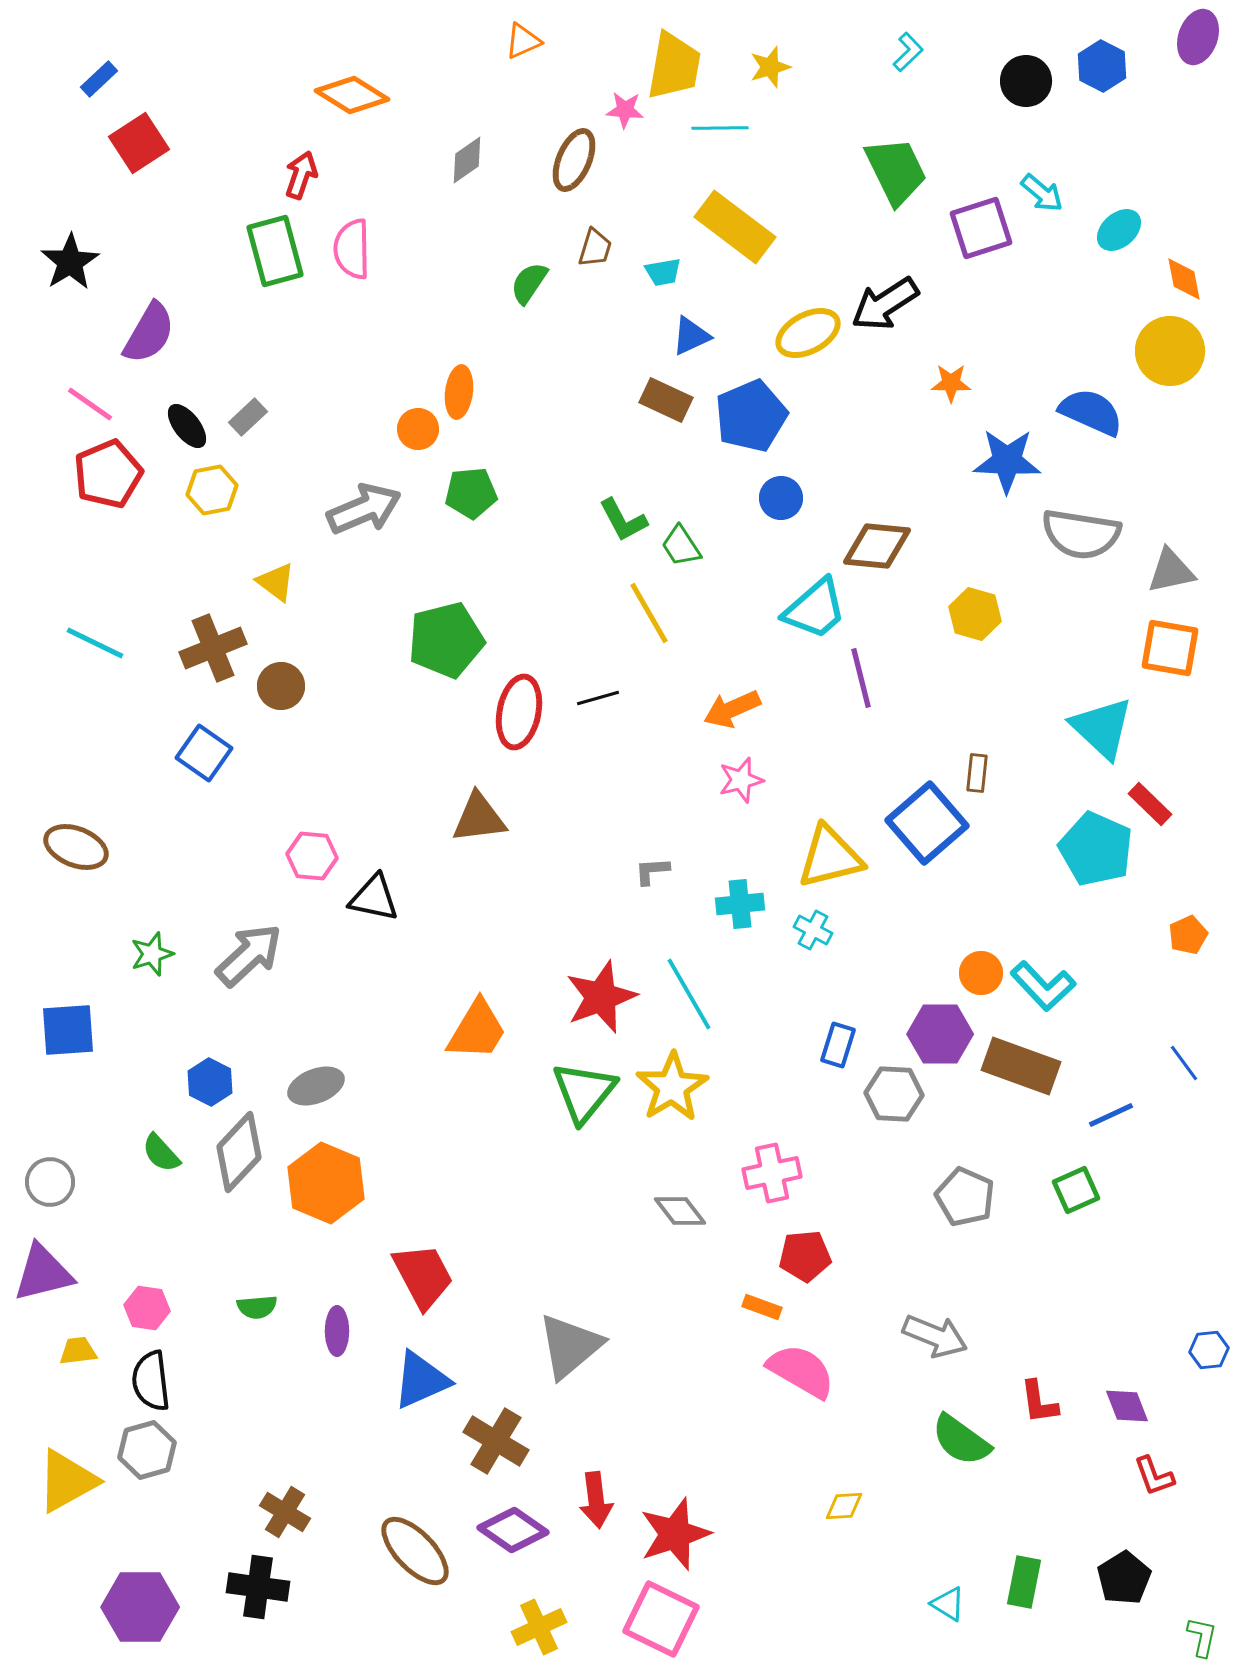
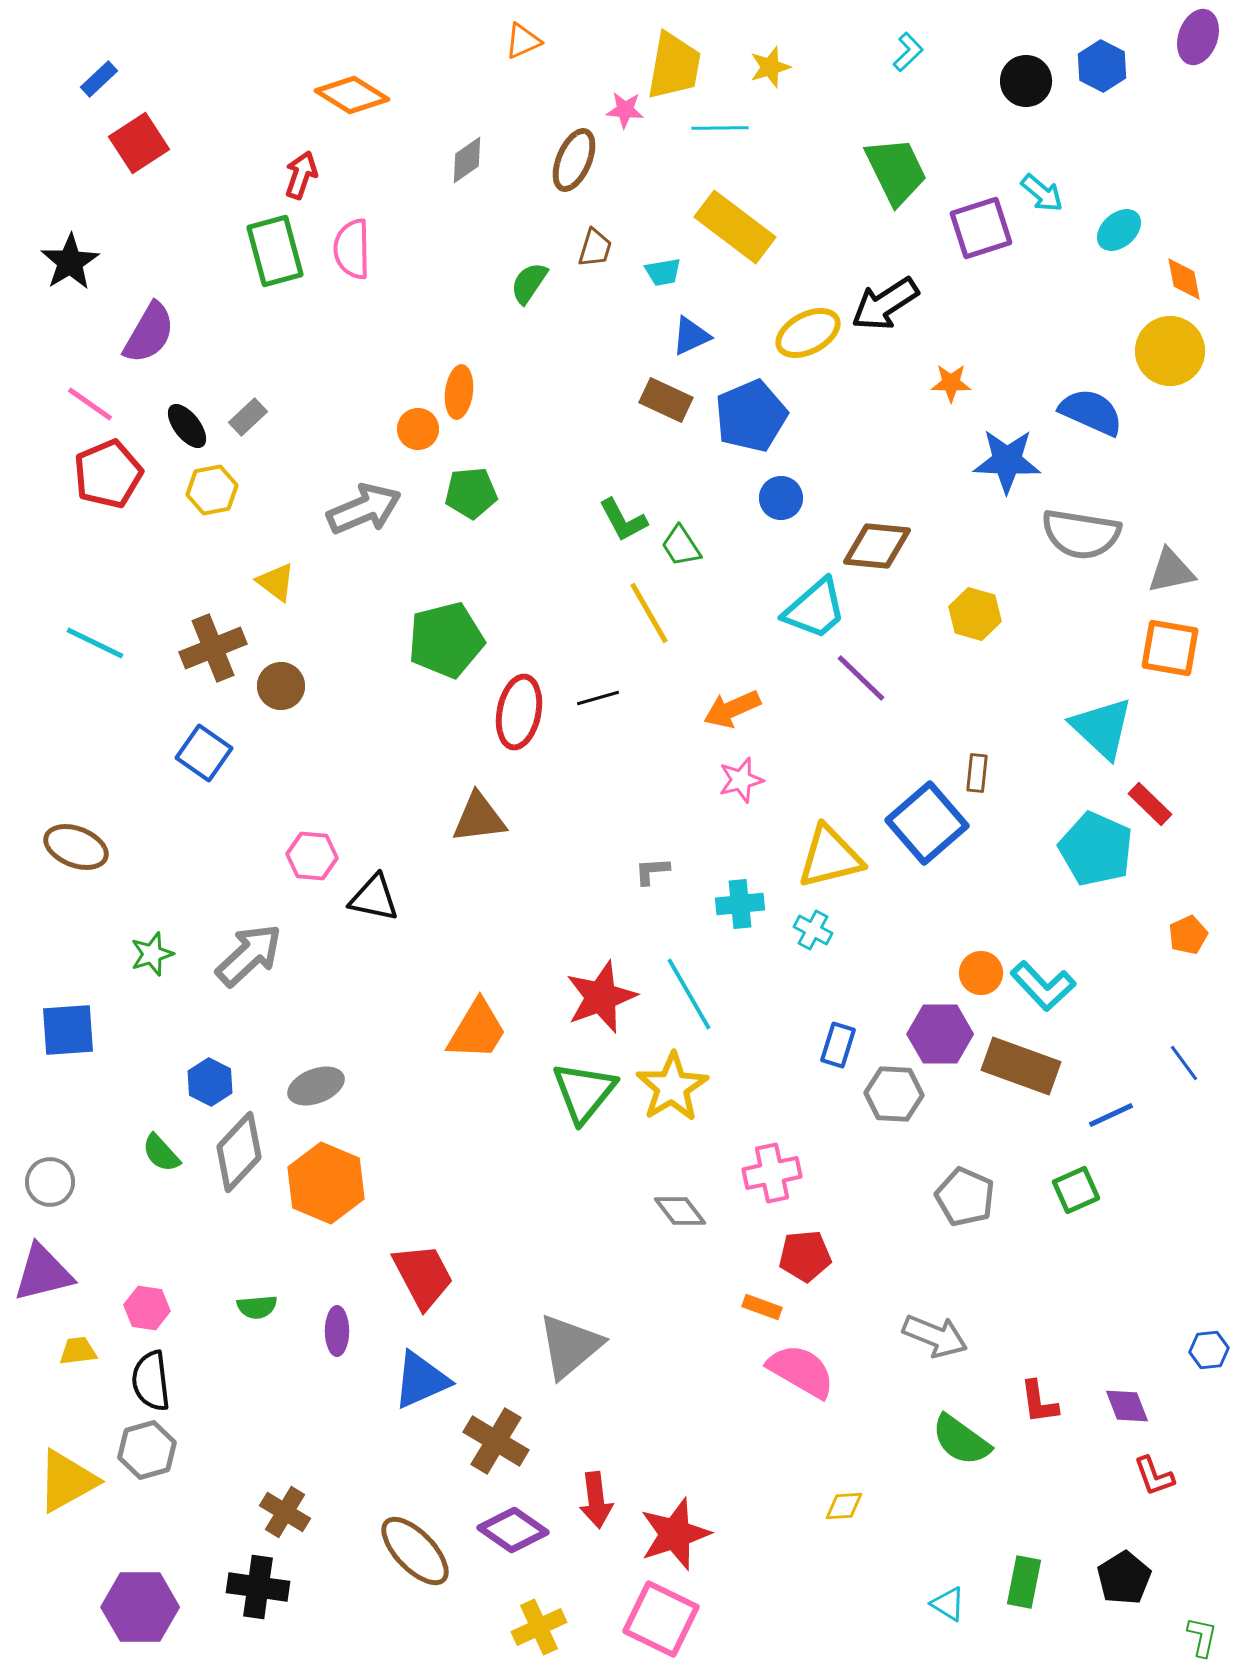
purple line at (861, 678): rotated 32 degrees counterclockwise
